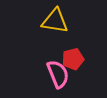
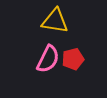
pink semicircle: moved 10 px left, 15 px up; rotated 48 degrees clockwise
